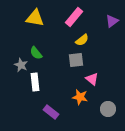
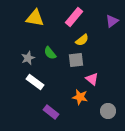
green semicircle: moved 14 px right
gray star: moved 7 px right, 7 px up; rotated 24 degrees clockwise
white rectangle: rotated 48 degrees counterclockwise
gray circle: moved 2 px down
